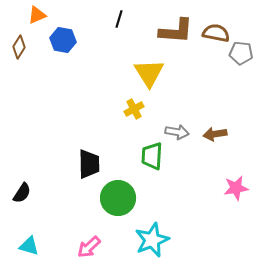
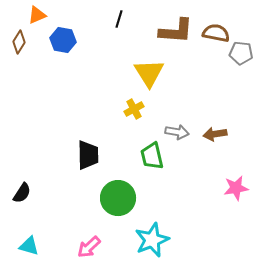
brown diamond: moved 5 px up
green trapezoid: rotated 16 degrees counterclockwise
black trapezoid: moved 1 px left, 9 px up
